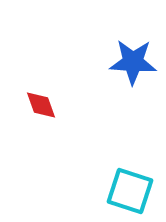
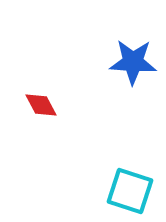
red diamond: rotated 8 degrees counterclockwise
